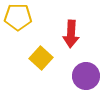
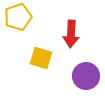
yellow pentagon: rotated 20 degrees counterclockwise
yellow square: rotated 25 degrees counterclockwise
